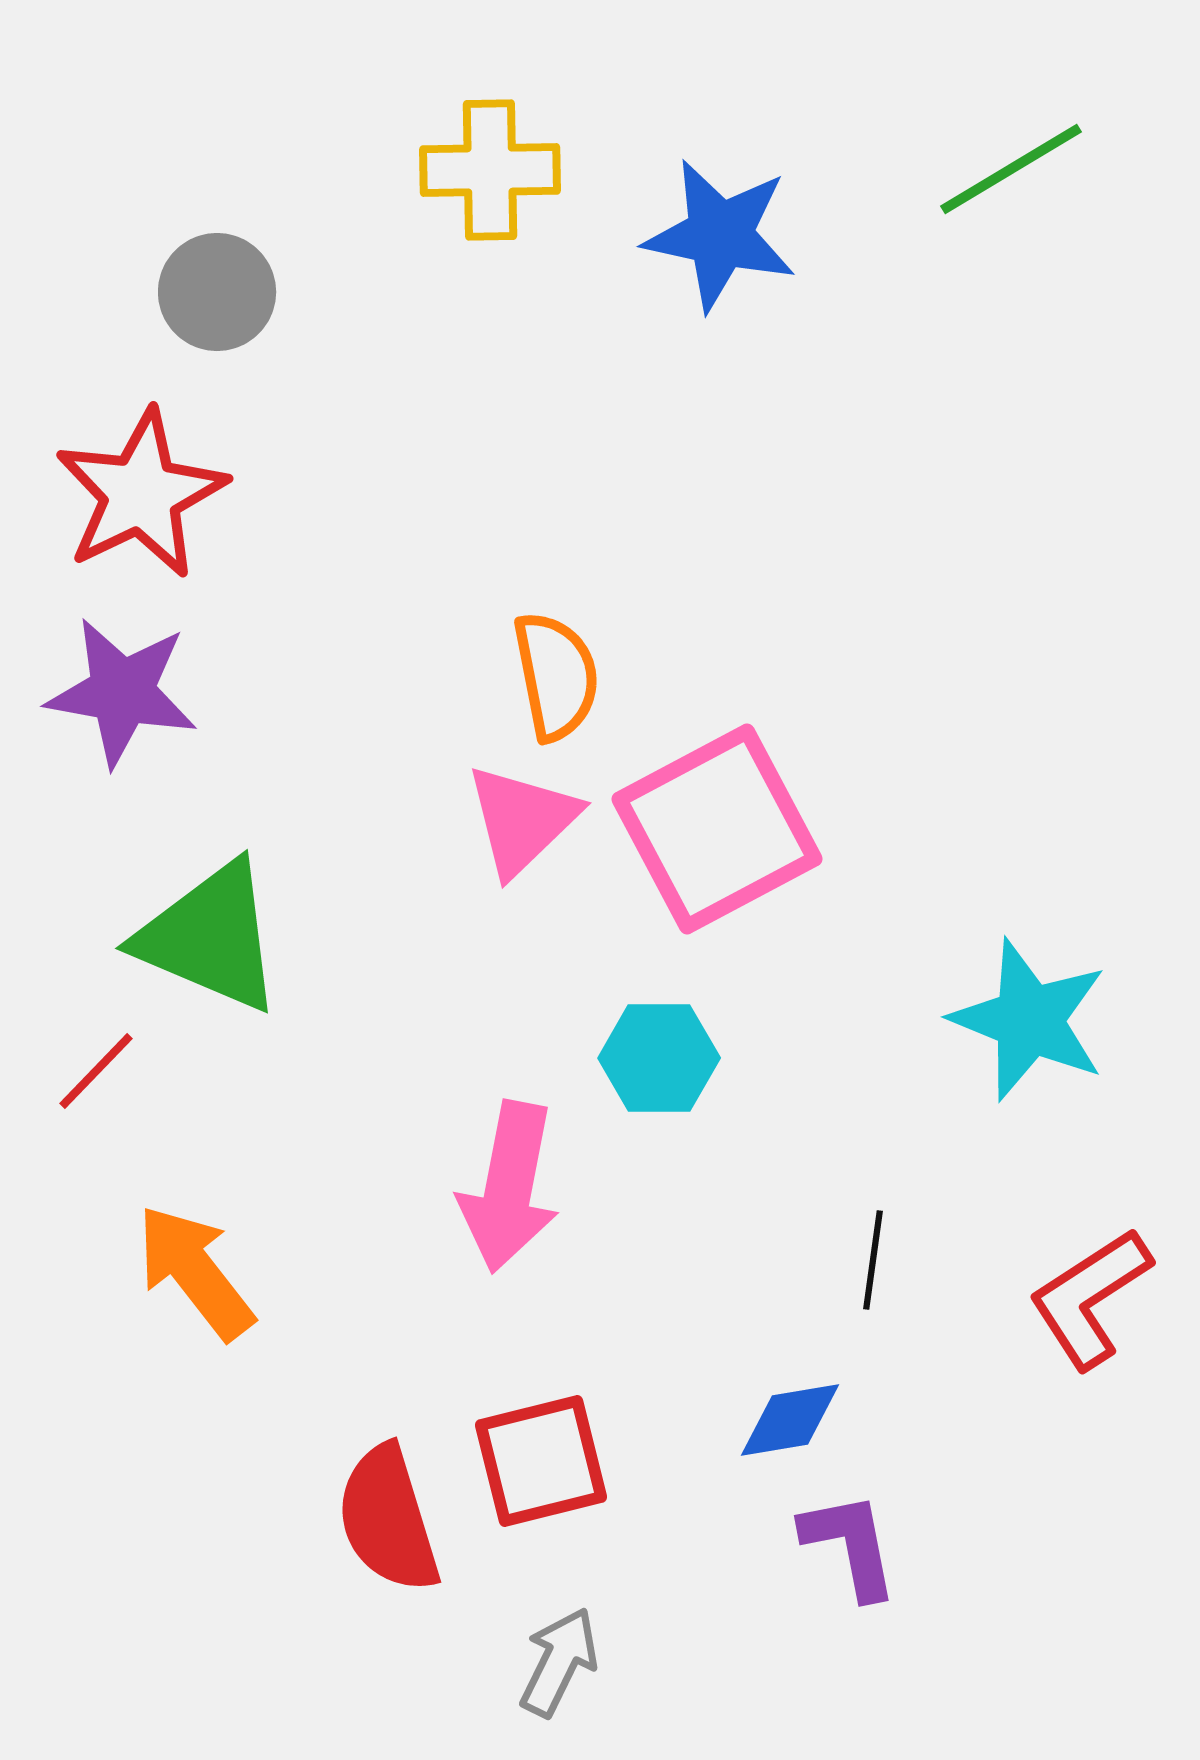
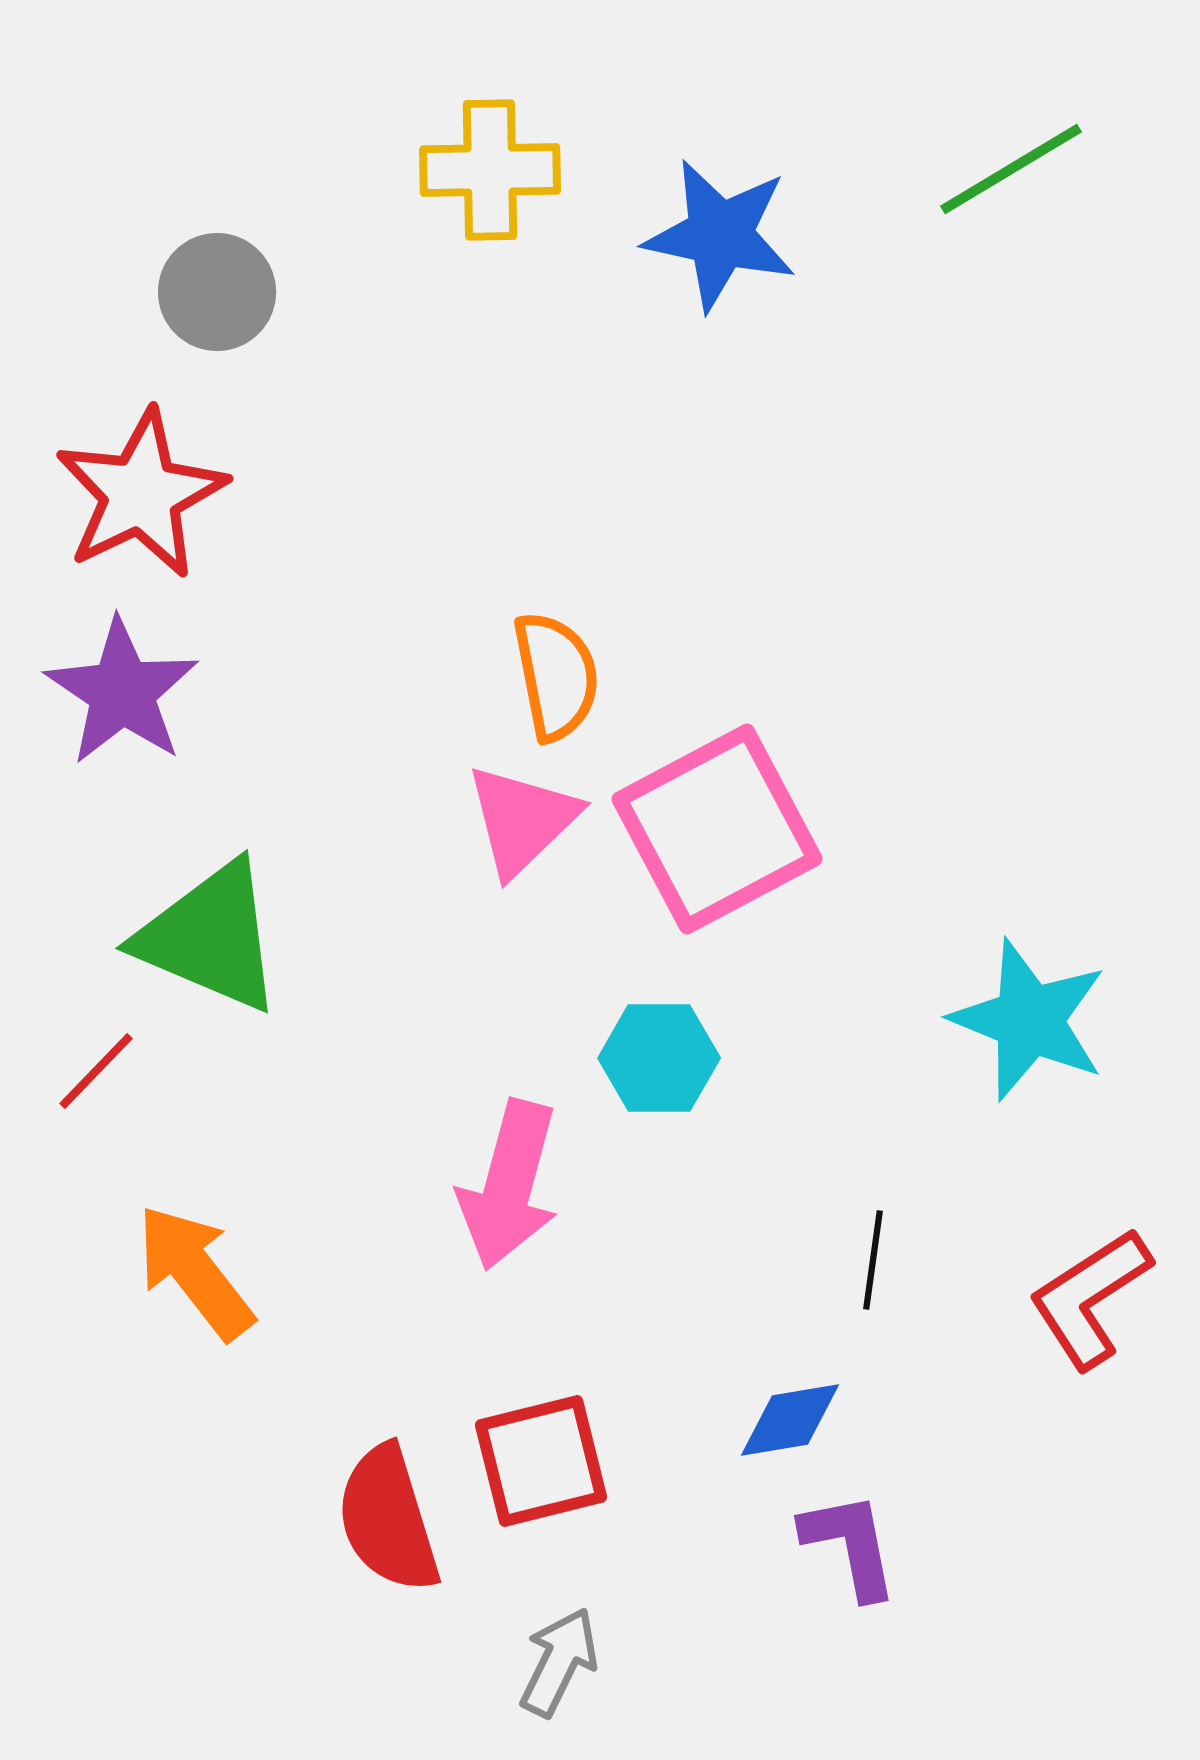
purple star: rotated 24 degrees clockwise
pink arrow: moved 2 px up; rotated 4 degrees clockwise
